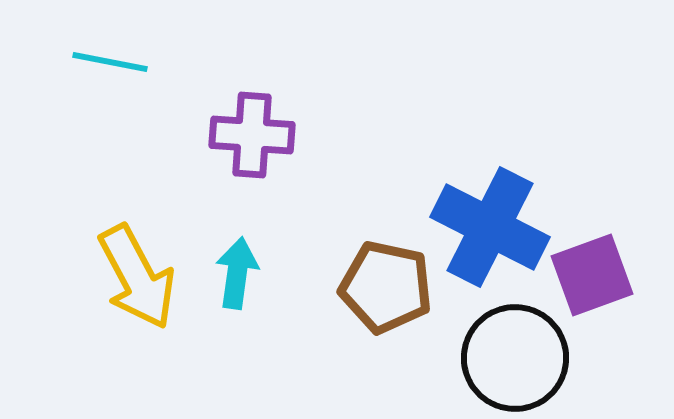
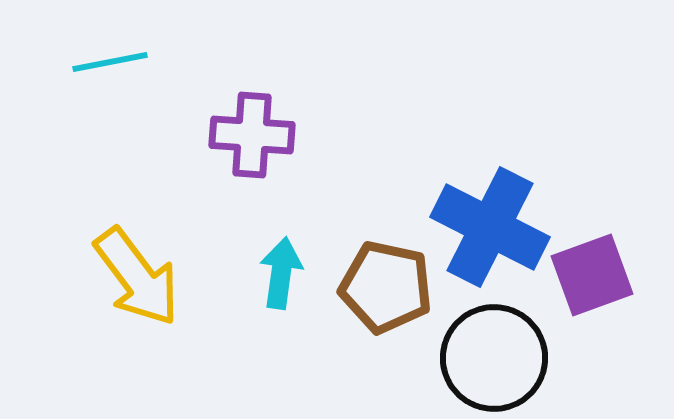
cyan line: rotated 22 degrees counterclockwise
cyan arrow: moved 44 px right
yellow arrow: rotated 9 degrees counterclockwise
black circle: moved 21 px left
